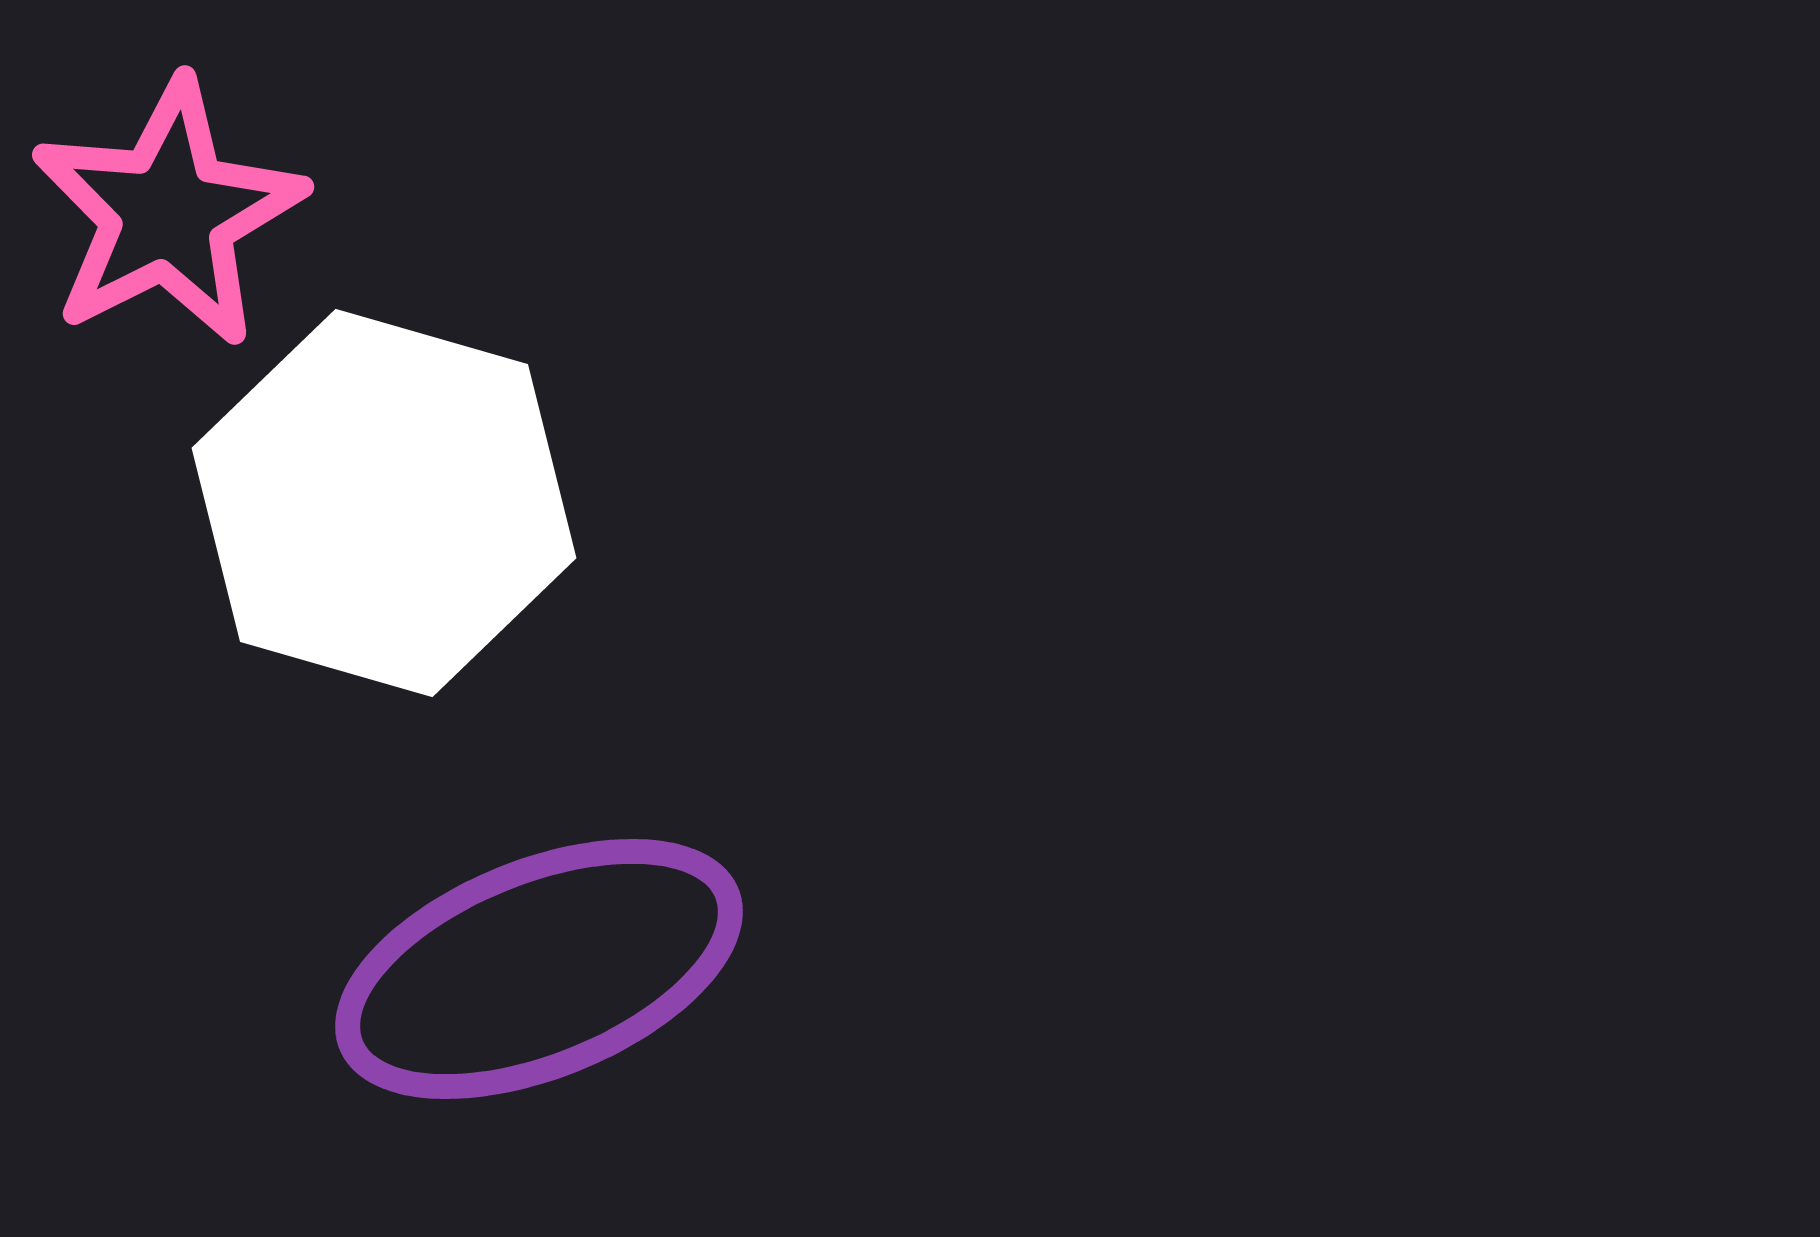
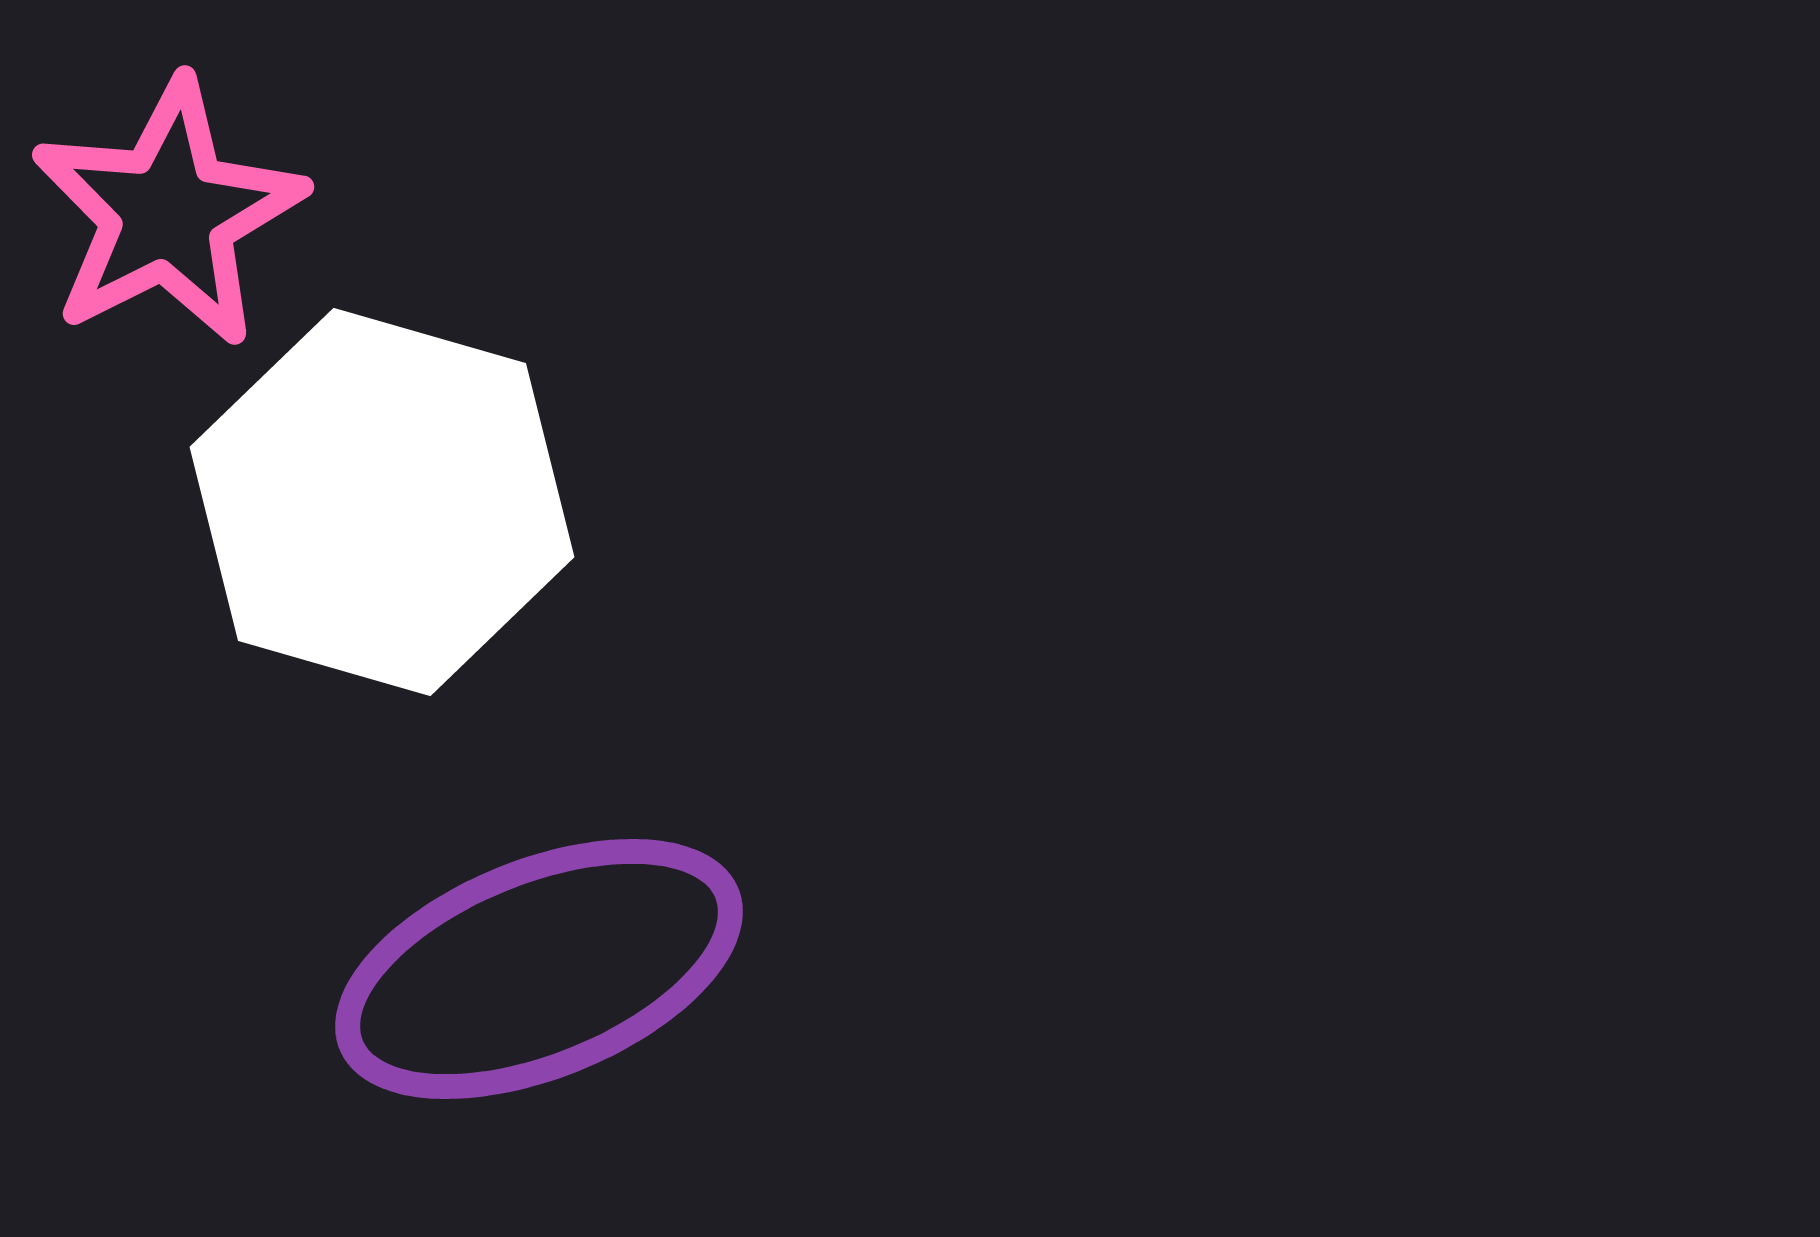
white hexagon: moved 2 px left, 1 px up
